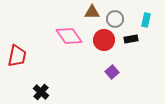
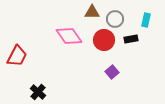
red trapezoid: rotated 15 degrees clockwise
black cross: moved 3 px left
